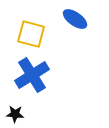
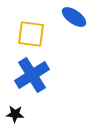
blue ellipse: moved 1 px left, 2 px up
yellow square: rotated 8 degrees counterclockwise
